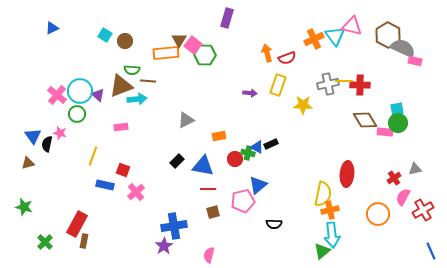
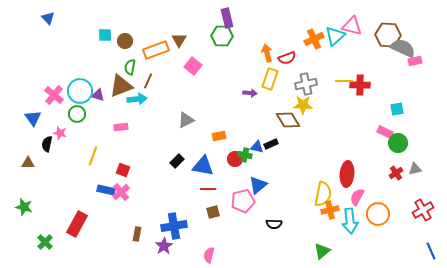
purple rectangle at (227, 18): rotated 30 degrees counterclockwise
blue triangle at (52, 28): moved 4 px left, 10 px up; rotated 48 degrees counterclockwise
cyan square at (105, 35): rotated 32 degrees counterclockwise
brown hexagon at (388, 35): rotated 25 degrees counterclockwise
cyan triangle at (335, 36): rotated 25 degrees clockwise
pink square at (193, 45): moved 21 px down
orange rectangle at (166, 53): moved 10 px left, 3 px up; rotated 15 degrees counterclockwise
green hexagon at (205, 55): moved 17 px right, 19 px up
pink rectangle at (415, 61): rotated 24 degrees counterclockwise
green semicircle at (132, 70): moved 2 px left, 3 px up; rotated 98 degrees clockwise
brown line at (148, 81): rotated 70 degrees counterclockwise
gray cross at (328, 84): moved 22 px left
yellow rectangle at (278, 85): moved 8 px left, 6 px up
pink cross at (57, 95): moved 3 px left
purple triangle at (98, 95): rotated 24 degrees counterclockwise
brown diamond at (365, 120): moved 77 px left
green circle at (398, 123): moved 20 px down
pink rectangle at (385, 132): rotated 21 degrees clockwise
blue triangle at (33, 136): moved 18 px up
blue triangle at (257, 147): rotated 16 degrees counterclockwise
green cross at (248, 153): moved 3 px left, 2 px down
brown triangle at (28, 163): rotated 16 degrees clockwise
red cross at (394, 178): moved 2 px right, 5 px up
blue rectangle at (105, 185): moved 1 px right, 5 px down
pink cross at (136, 192): moved 15 px left
pink semicircle at (403, 197): moved 46 px left
cyan arrow at (332, 235): moved 18 px right, 14 px up
brown rectangle at (84, 241): moved 53 px right, 7 px up
